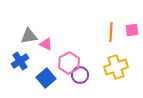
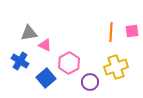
pink square: moved 1 px down
gray triangle: moved 3 px up
pink triangle: moved 1 px left, 1 px down
blue cross: rotated 24 degrees counterclockwise
purple circle: moved 10 px right, 7 px down
